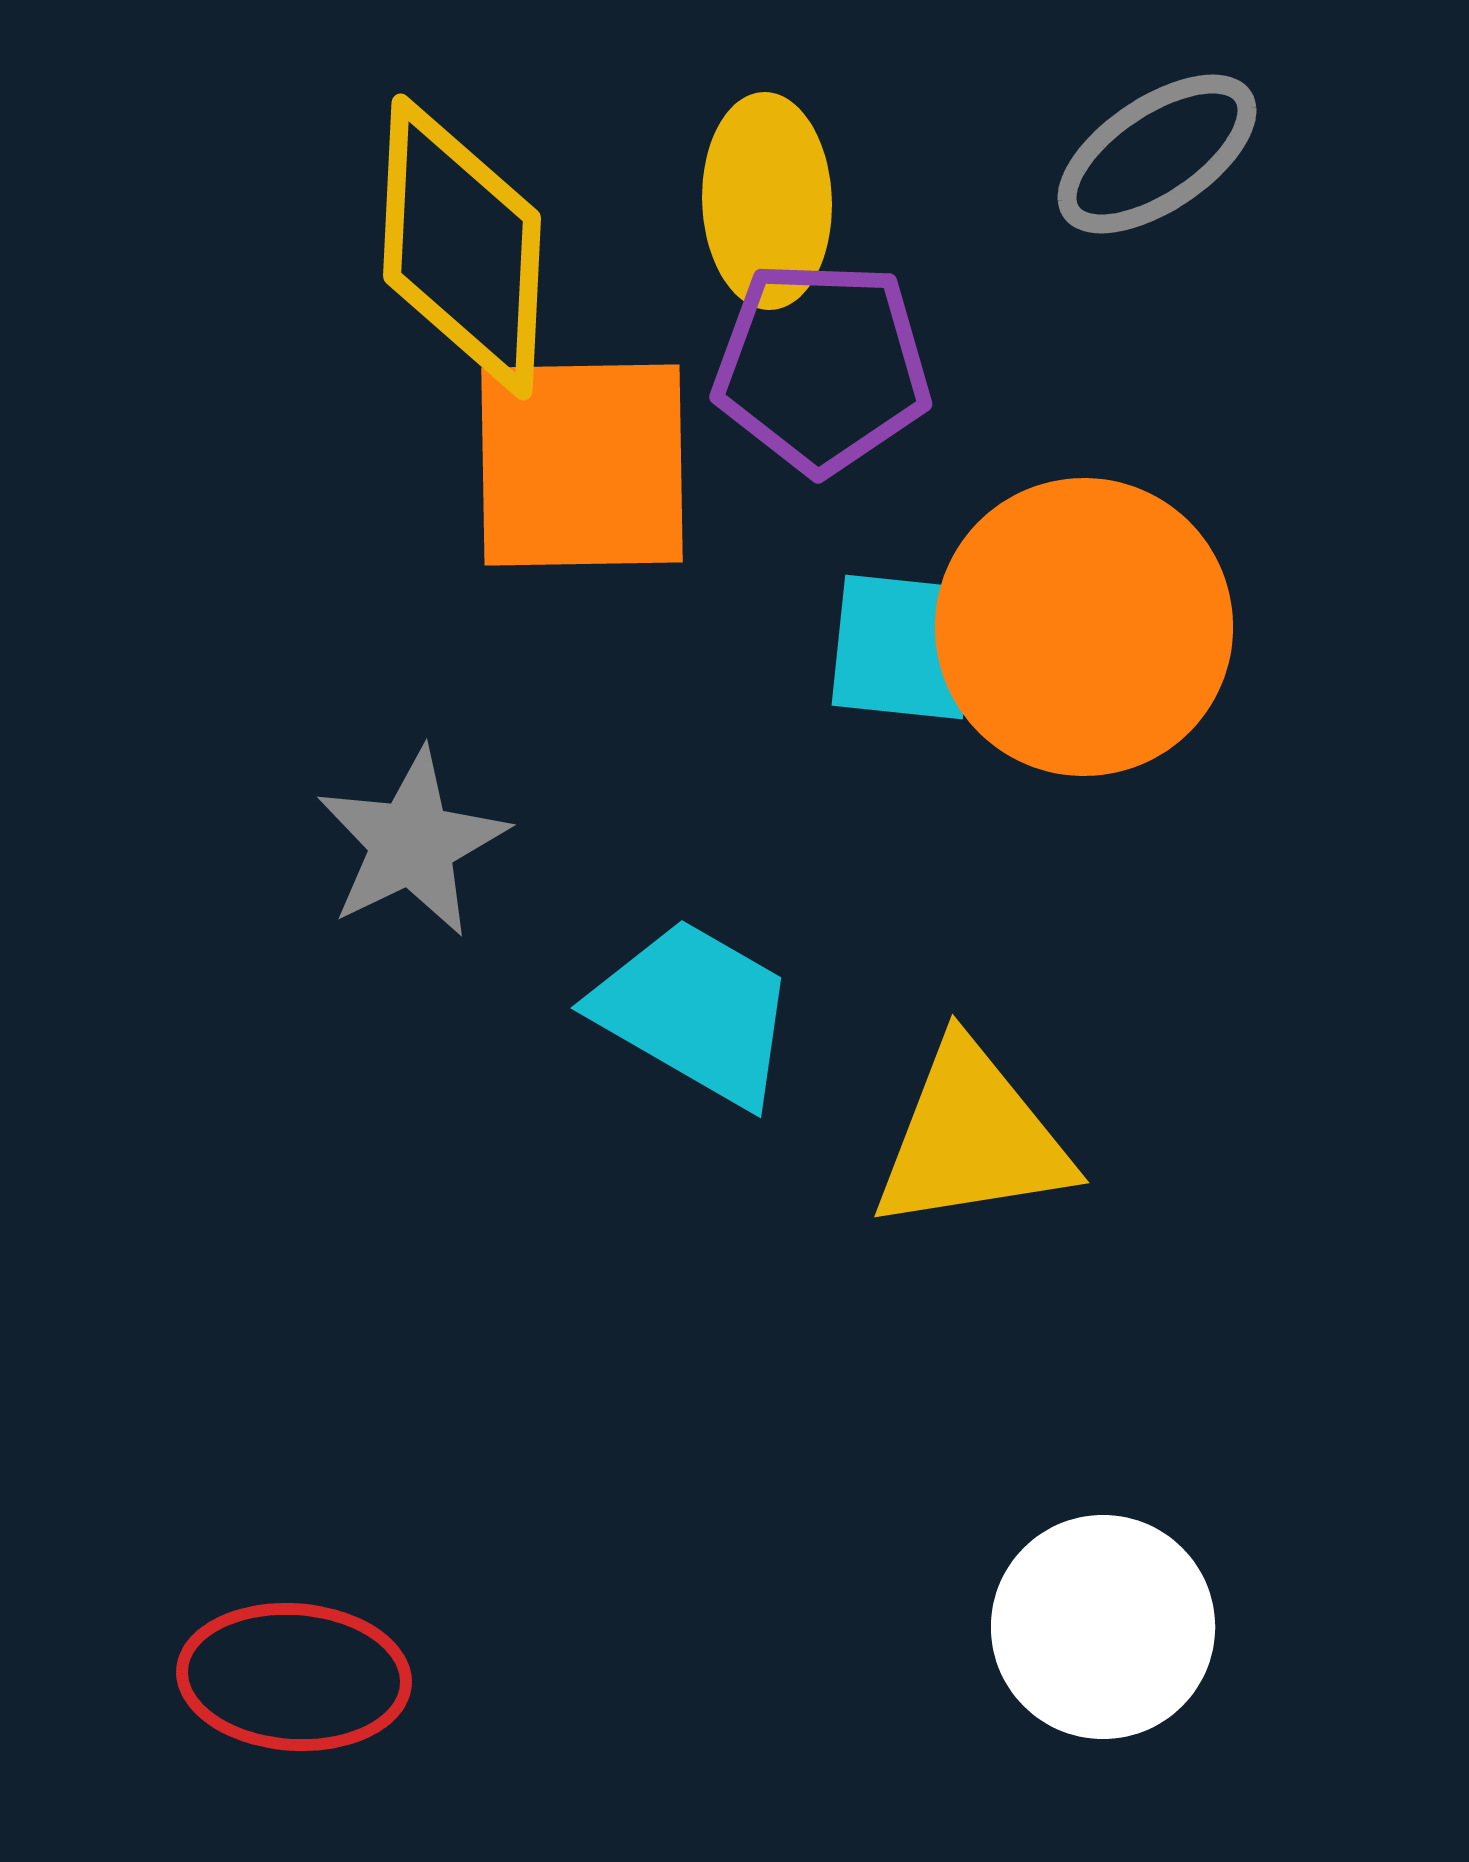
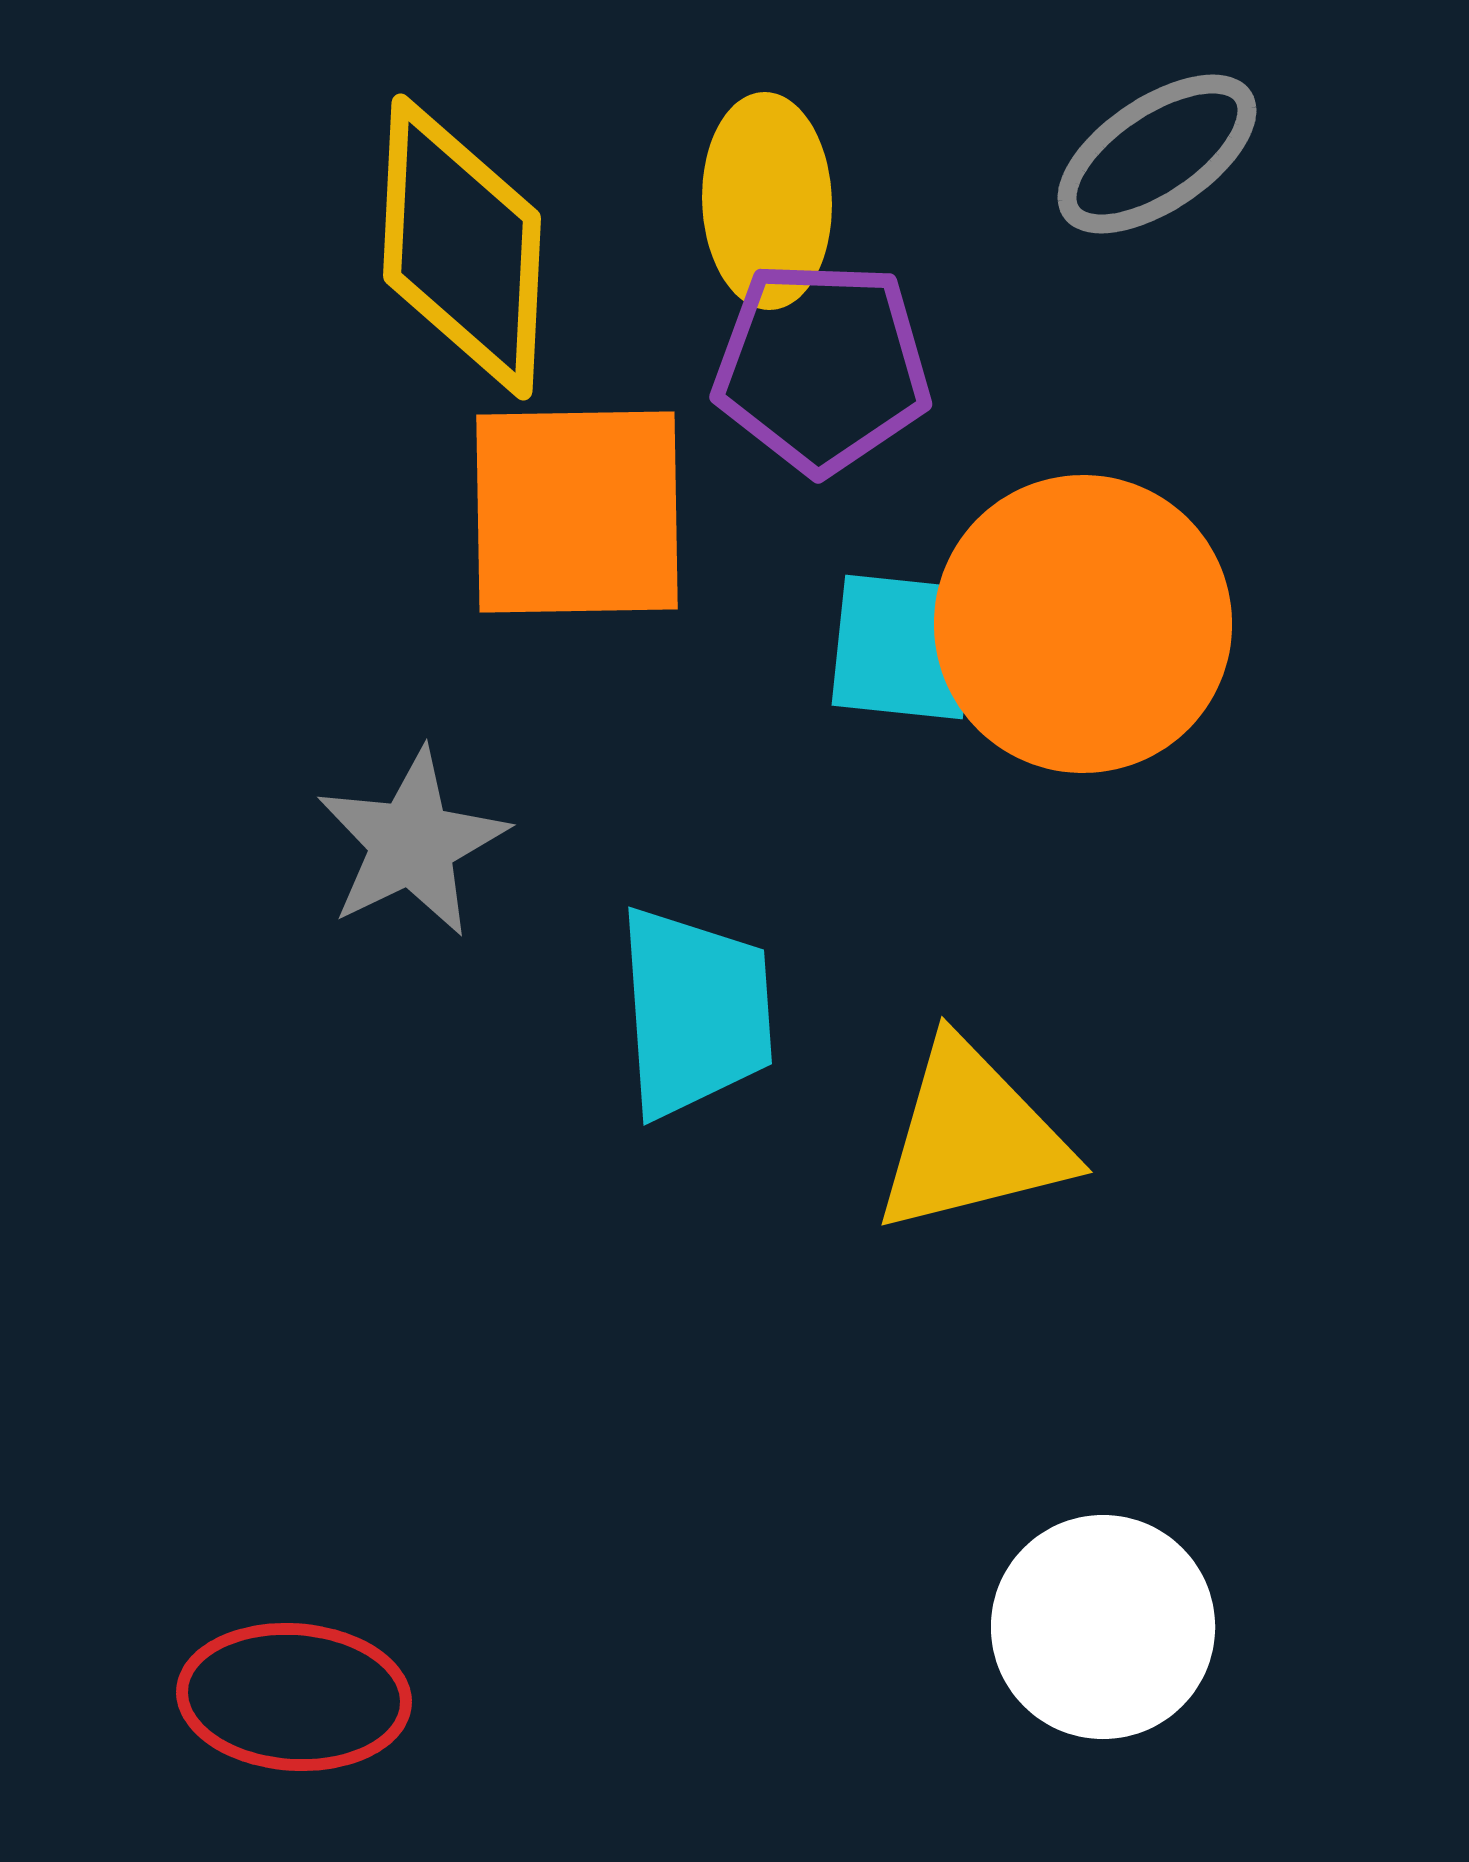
orange square: moved 5 px left, 47 px down
orange circle: moved 1 px left, 3 px up
cyan trapezoid: rotated 56 degrees clockwise
yellow triangle: rotated 5 degrees counterclockwise
red ellipse: moved 20 px down
